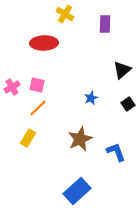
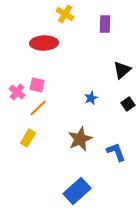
pink cross: moved 5 px right, 5 px down; rotated 21 degrees counterclockwise
